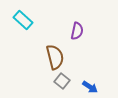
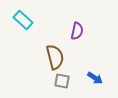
gray square: rotated 28 degrees counterclockwise
blue arrow: moved 5 px right, 9 px up
